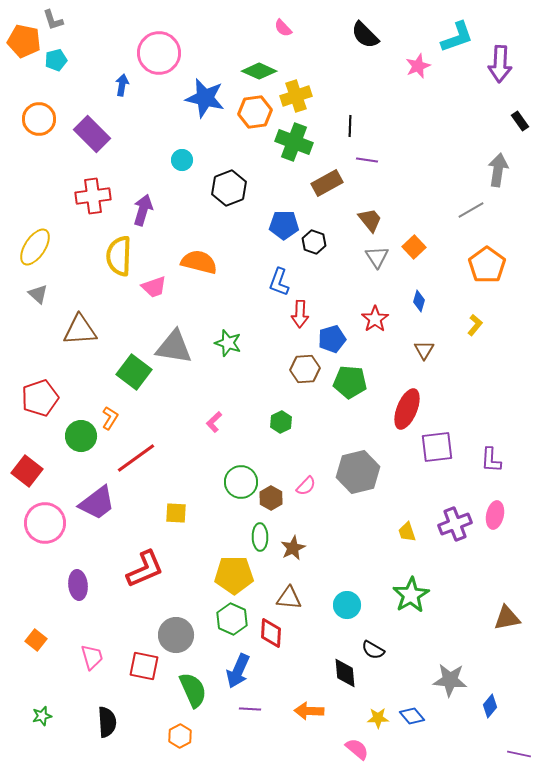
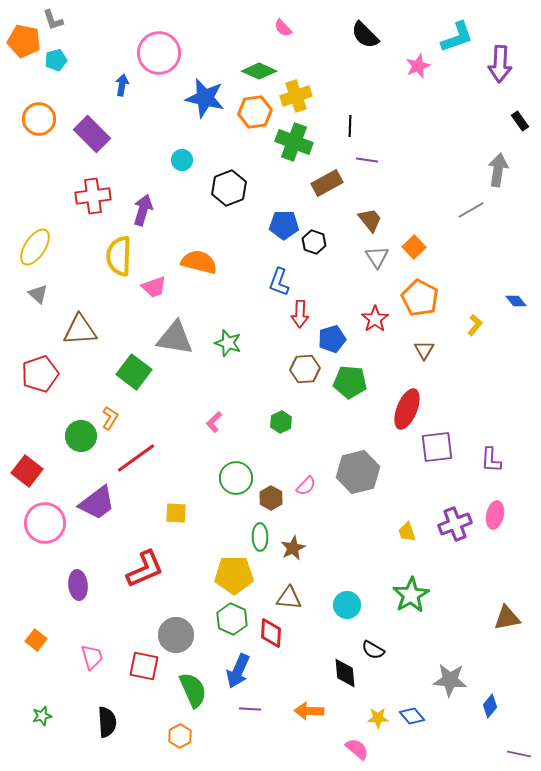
orange pentagon at (487, 265): moved 67 px left, 33 px down; rotated 9 degrees counterclockwise
blue diamond at (419, 301): moved 97 px right; rotated 55 degrees counterclockwise
gray triangle at (174, 347): moved 1 px right, 9 px up
red pentagon at (40, 398): moved 24 px up
green circle at (241, 482): moved 5 px left, 4 px up
